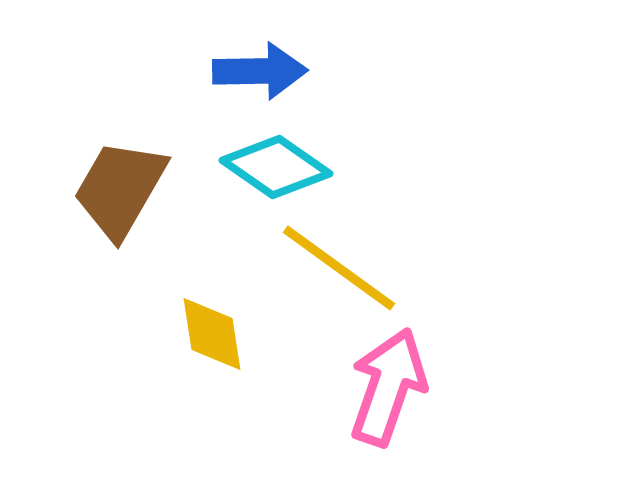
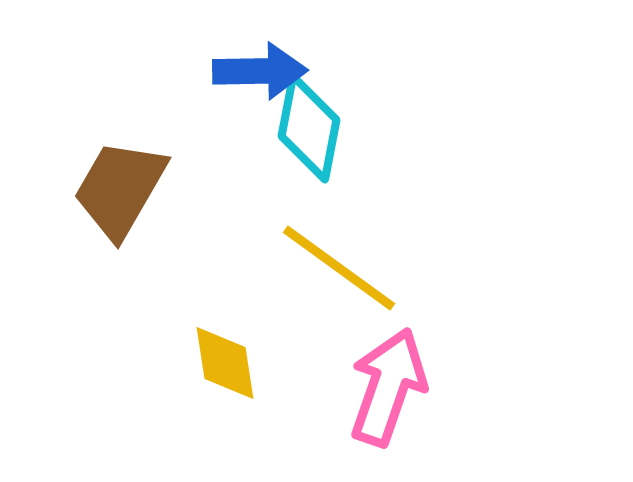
cyan diamond: moved 33 px right, 39 px up; rotated 66 degrees clockwise
yellow diamond: moved 13 px right, 29 px down
